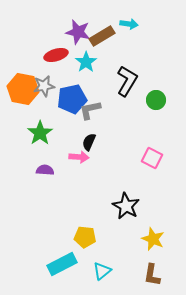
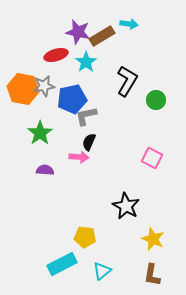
gray L-shape: moved 4 px left, 6 px down
